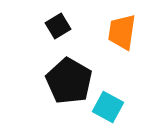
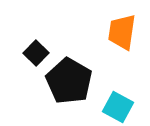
black square: moved 22 px left, 27 px down; rotated 15 degrees counterclockwise
cyan square: moved 10 px right
